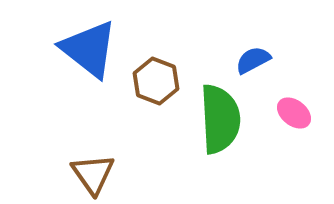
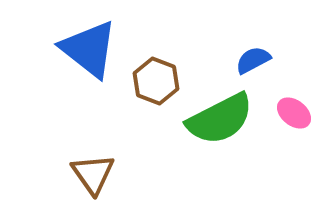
green semicircle: rotated 66 degrees clockwise
